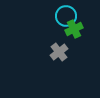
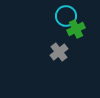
green cross: moved 2 px right
